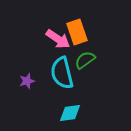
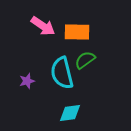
orange rectangle: rotated 70 degrees counterclockwise
pink arrow: moved 15 px left, 13 px up
